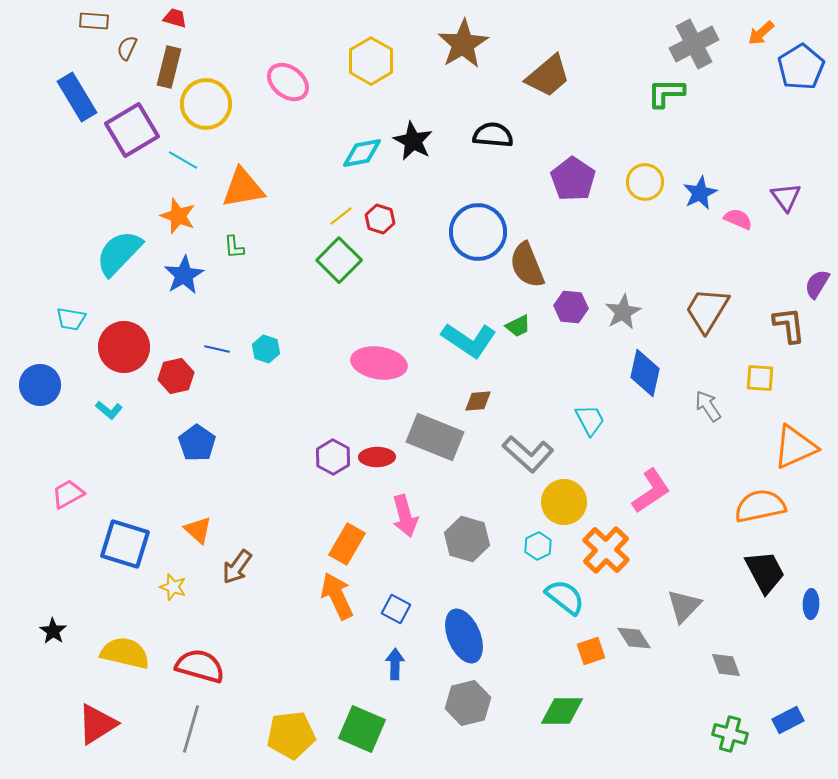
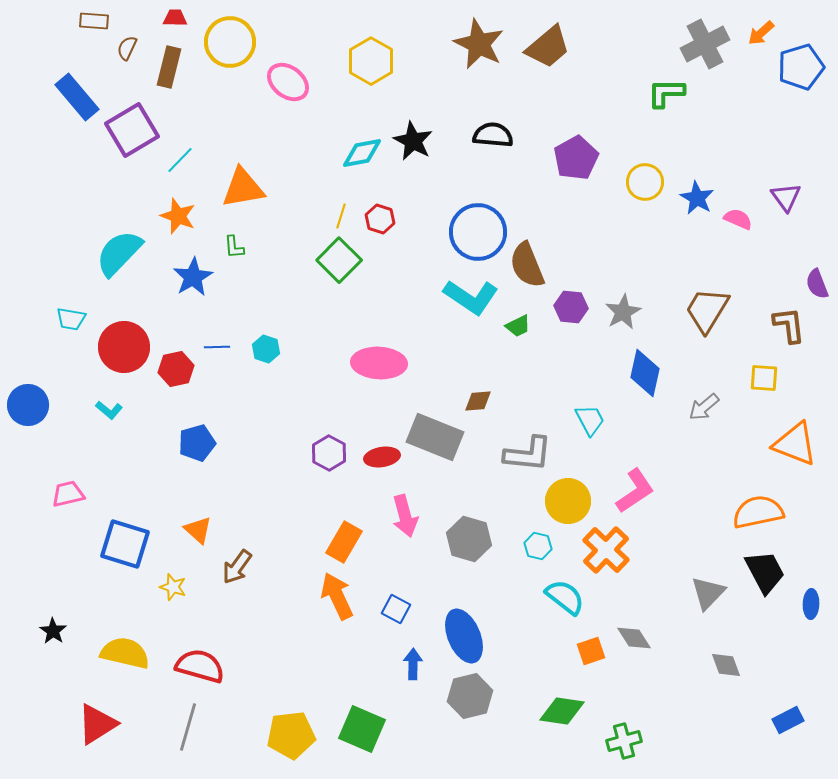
red trapezoid at (175, 18): rotated 15 degrees counterclockwise
brown star at (463, 44): moved 16 px right; rotated 15 degrees counterclockwise
gray cross at (694, 44): moved 11 px right
blue pentagon at (801, 67): rotated 15 degrees clockwise
brown trapezoid at (548, 76): moved 29 px up
blue rectangle at (77, 97): rotated 9 degrees counterclockwise
yellow circle at (206, 104): moved 24 px right, 62 px up
cyan line at (183, 160): moved 3 px left; rotated 76 degrees counterclockwise
purple pentagon at (573, 179): moved 3 px right, 21 px up; rotated 9 degrees clockwise
blue star at (700, 193): moved 3 px left, 5 px down; rotated 16 degrees counterclockwise
yellow line at (341, 216): rotated 35 degrees counterclockwise
blue star at (184, 275): moved 9 px right, 2 px down
purple semicircle at (817, 284): rotated 52 degrees counterclockwise
cyan L-shape at (469, 340): moved 2 px right, 43 px up
blue line at (217, 349): moved 2 px up; rotated 15 degrees counterclockwise
pink ellipse at (379, 363): rotated 6 degrees counterclockwise
red hexagon at (176, 376): moved 7 px up
yellow square at (760, 378): moved 4 px right
blue circle at (40, 385): moved 12 px left, 20 px down
gray arrow at (708, 406): moved 4 px left, 1 px down; rotated 96 degrees counterclockwise
blue pentagon at (197, 443): rotated 21 degrees clockwise
orange triangle at (795, 447): moved 3 px up; rotated 45 degrees clockwise
gray L-shape at (528, 454): rotated 36 degrees counterclockwise
purple hexagon at (333, 457): moved 4 px left, 4 px up
red ellipse at (377, 457): moved 5 px right; rotated 8 degrees counterclockwise
pink L-shape at (651, 491): moved 16 px left
pink trapezoid at (68, 494): rotated 16 degrees clockwise
yellow circle at (564, 502): moved 4 px right, 1 px up
orange semicircle at (760, 506): moved 2 px left, 6 px down
gray hexagon at (467, 539): moved 2 px right
orange rectangle at (347, 544): moved 3 px left, 2 px up
cyan hexagon at (538, 546): rotated 20 degrees counterclockwise
gray triangle at (684, 606): moved 24 px right, 13 px up
blue arrow at (395, 664): moved 18 px right
gray hexagon at (468, 703): moved 2 px right, 7 px up
green diamond at (562, 711): rotated 9 degrees clockwise
gray line at (191, 729): moved 3 px left, 2 px up
green cross at (730, 734): moved 106 px left, 7 px down; rotated 32 degrees counterclockwise
